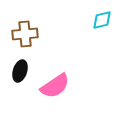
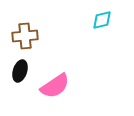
brown cross: moved 2 px down
